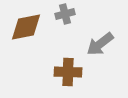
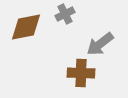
gray cross: rotated 12 degrees counterclockwise
brown cross: moved 13 px right, 1 px down
